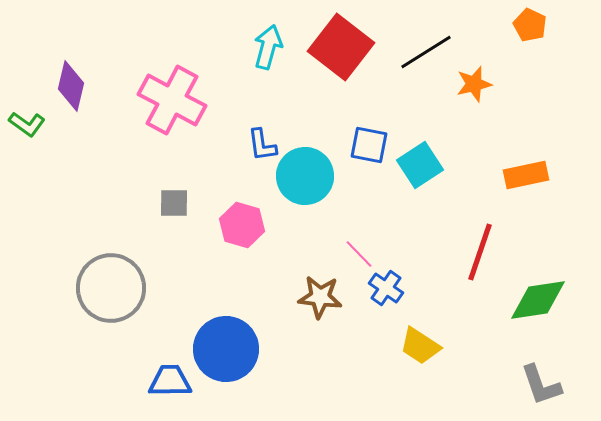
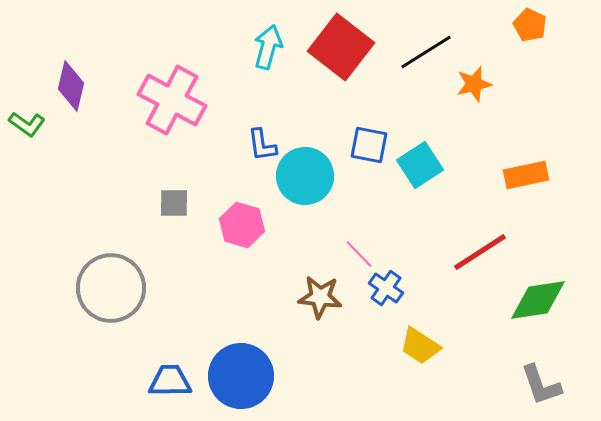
red line: rotated 38 degrees clockwise
blue circle: moved 15 px right, 27 px down
